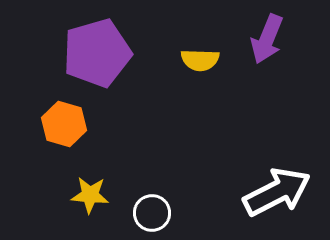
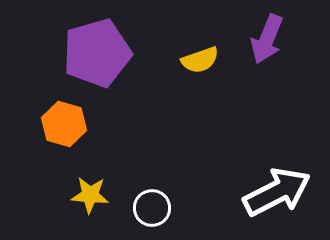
yellow semicircle: rotated 21 degrees counterclockwise
white circle: moved 5 px up
